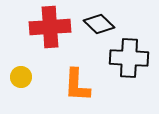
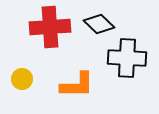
black cross: moved 2 px left
yellow circle: moved 1 px right, 2 px down
orange L-shape: rotated 93 degrees counterclockwise
